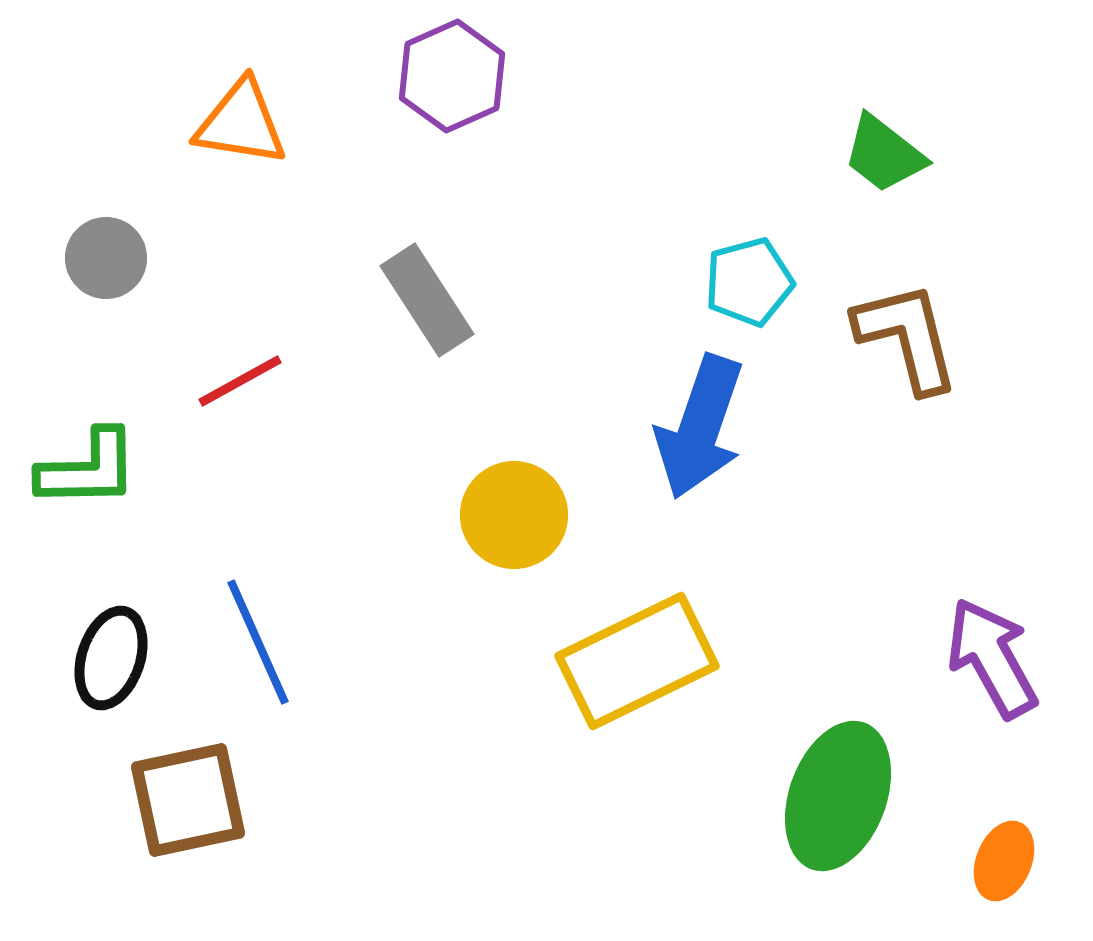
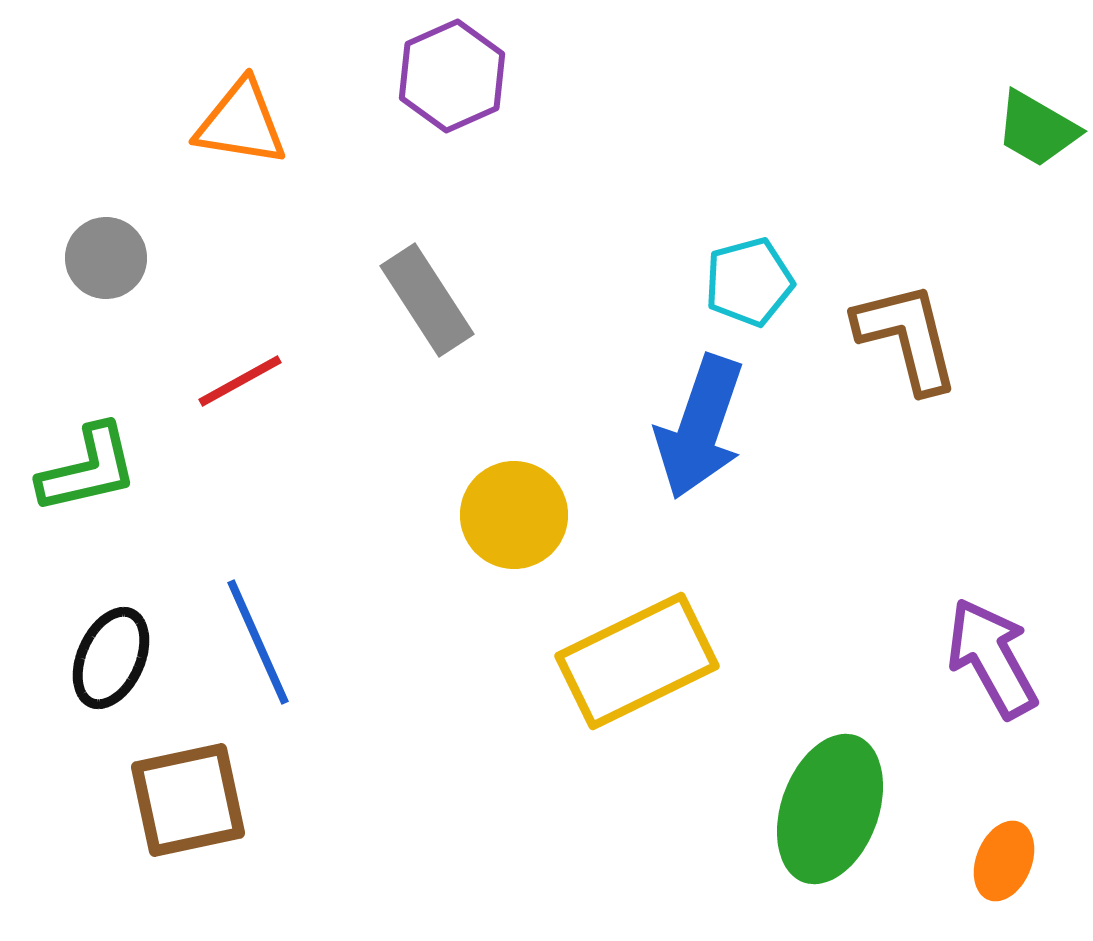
green trapezoid: moved 153 px right, 25 px up; rotated 8 degrees counterclockwise
green L-shape: rotated 12 degrees counterclockwise
black ellipse: rotated 6 degrees clockwise
green ellipse: moved 8 px left, 13 px down
